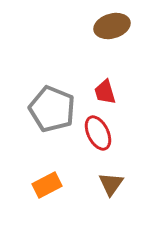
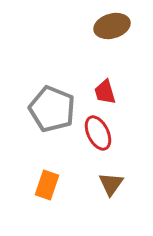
orange rectangle: rotated 44 degrees counterclockwise
